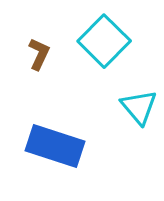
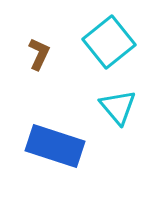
cyan square: moved 5 px right, 1 px down; rotated 6 degrees clockwise
cyan triangle: moved 21 px left
